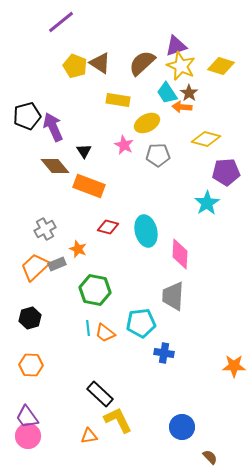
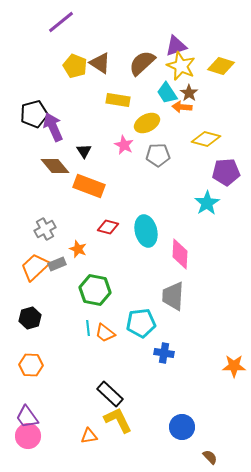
black pentagon at (27, 116): moved 7 px right, 2 px up
black rectangle at (100, 394): moved 10 px right
